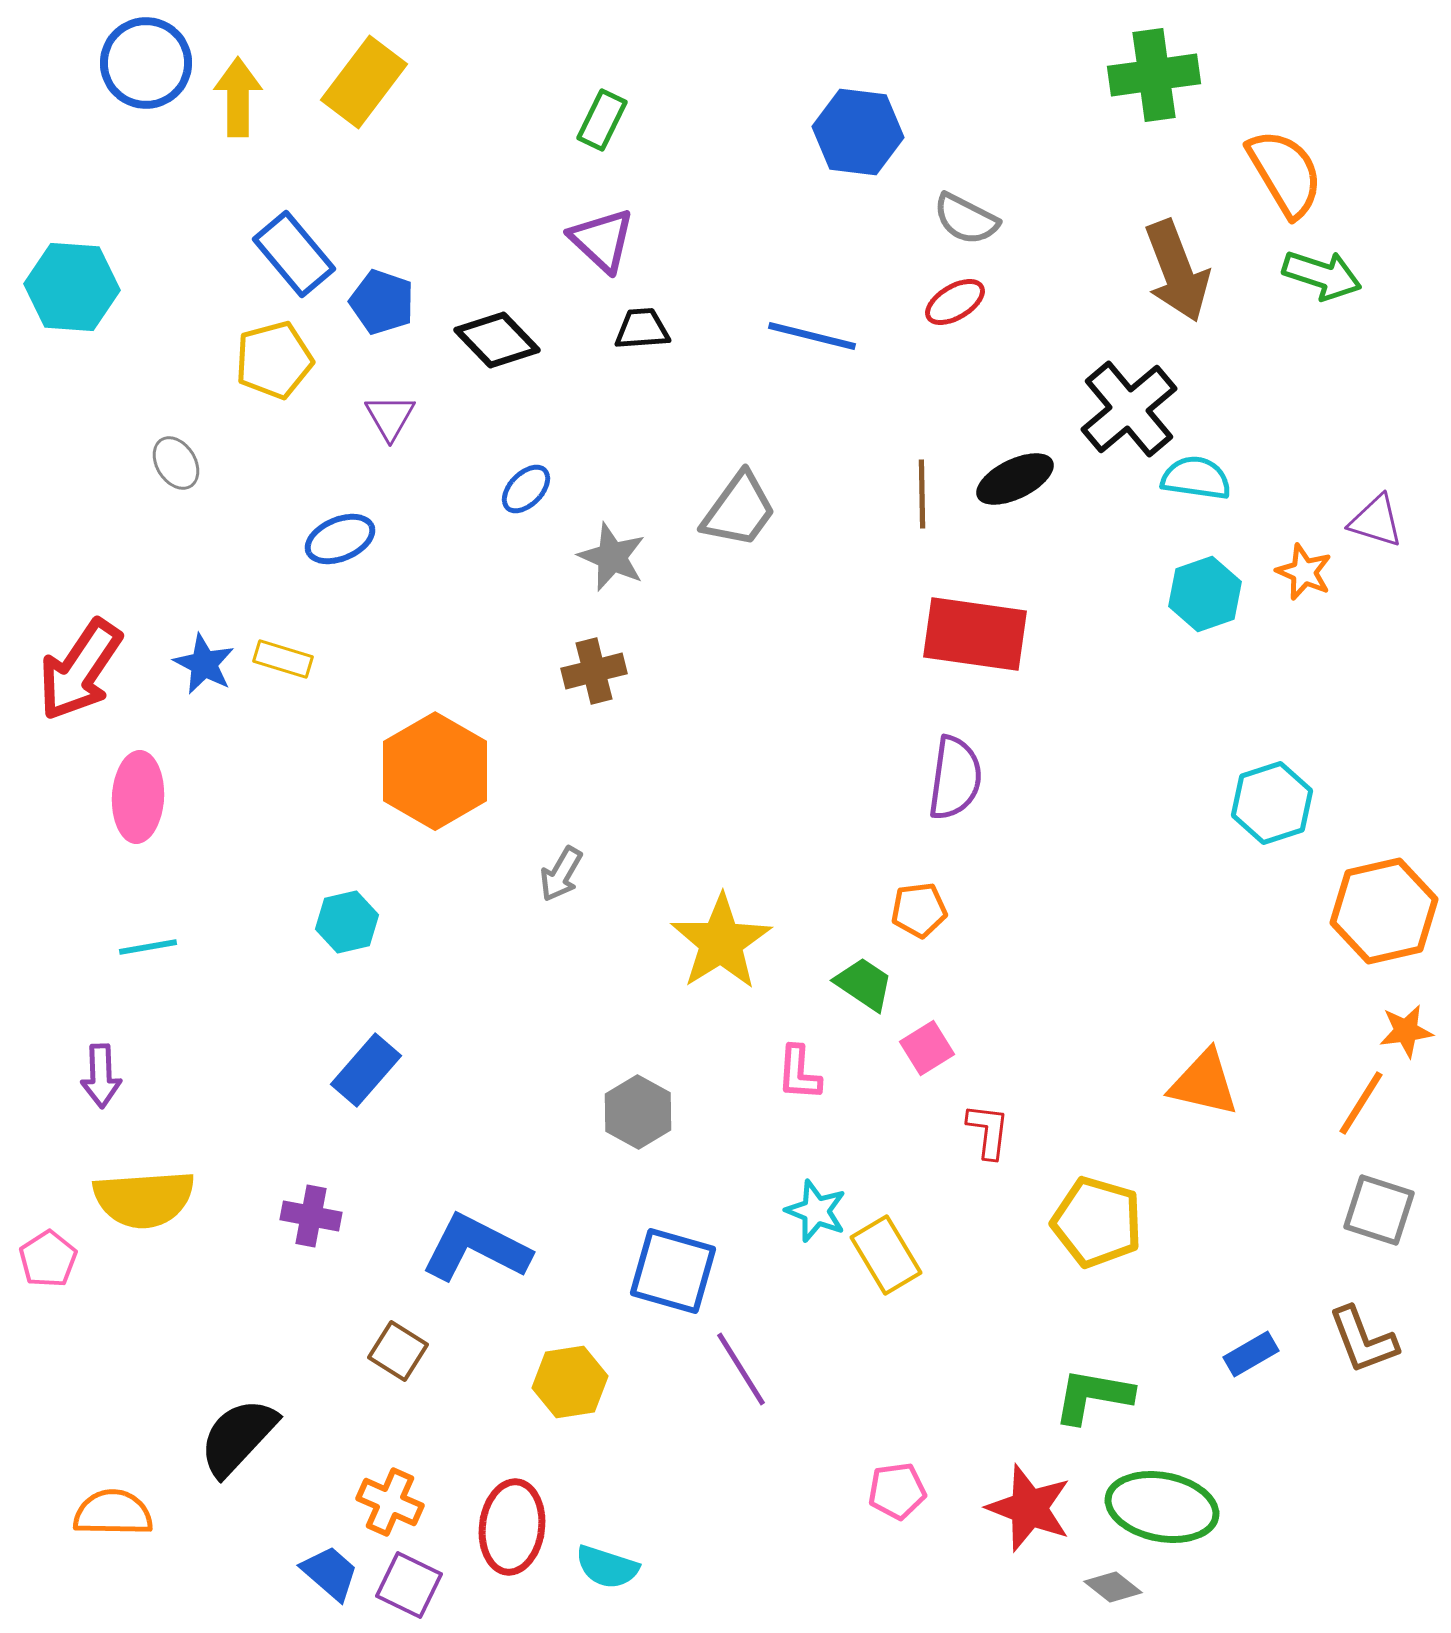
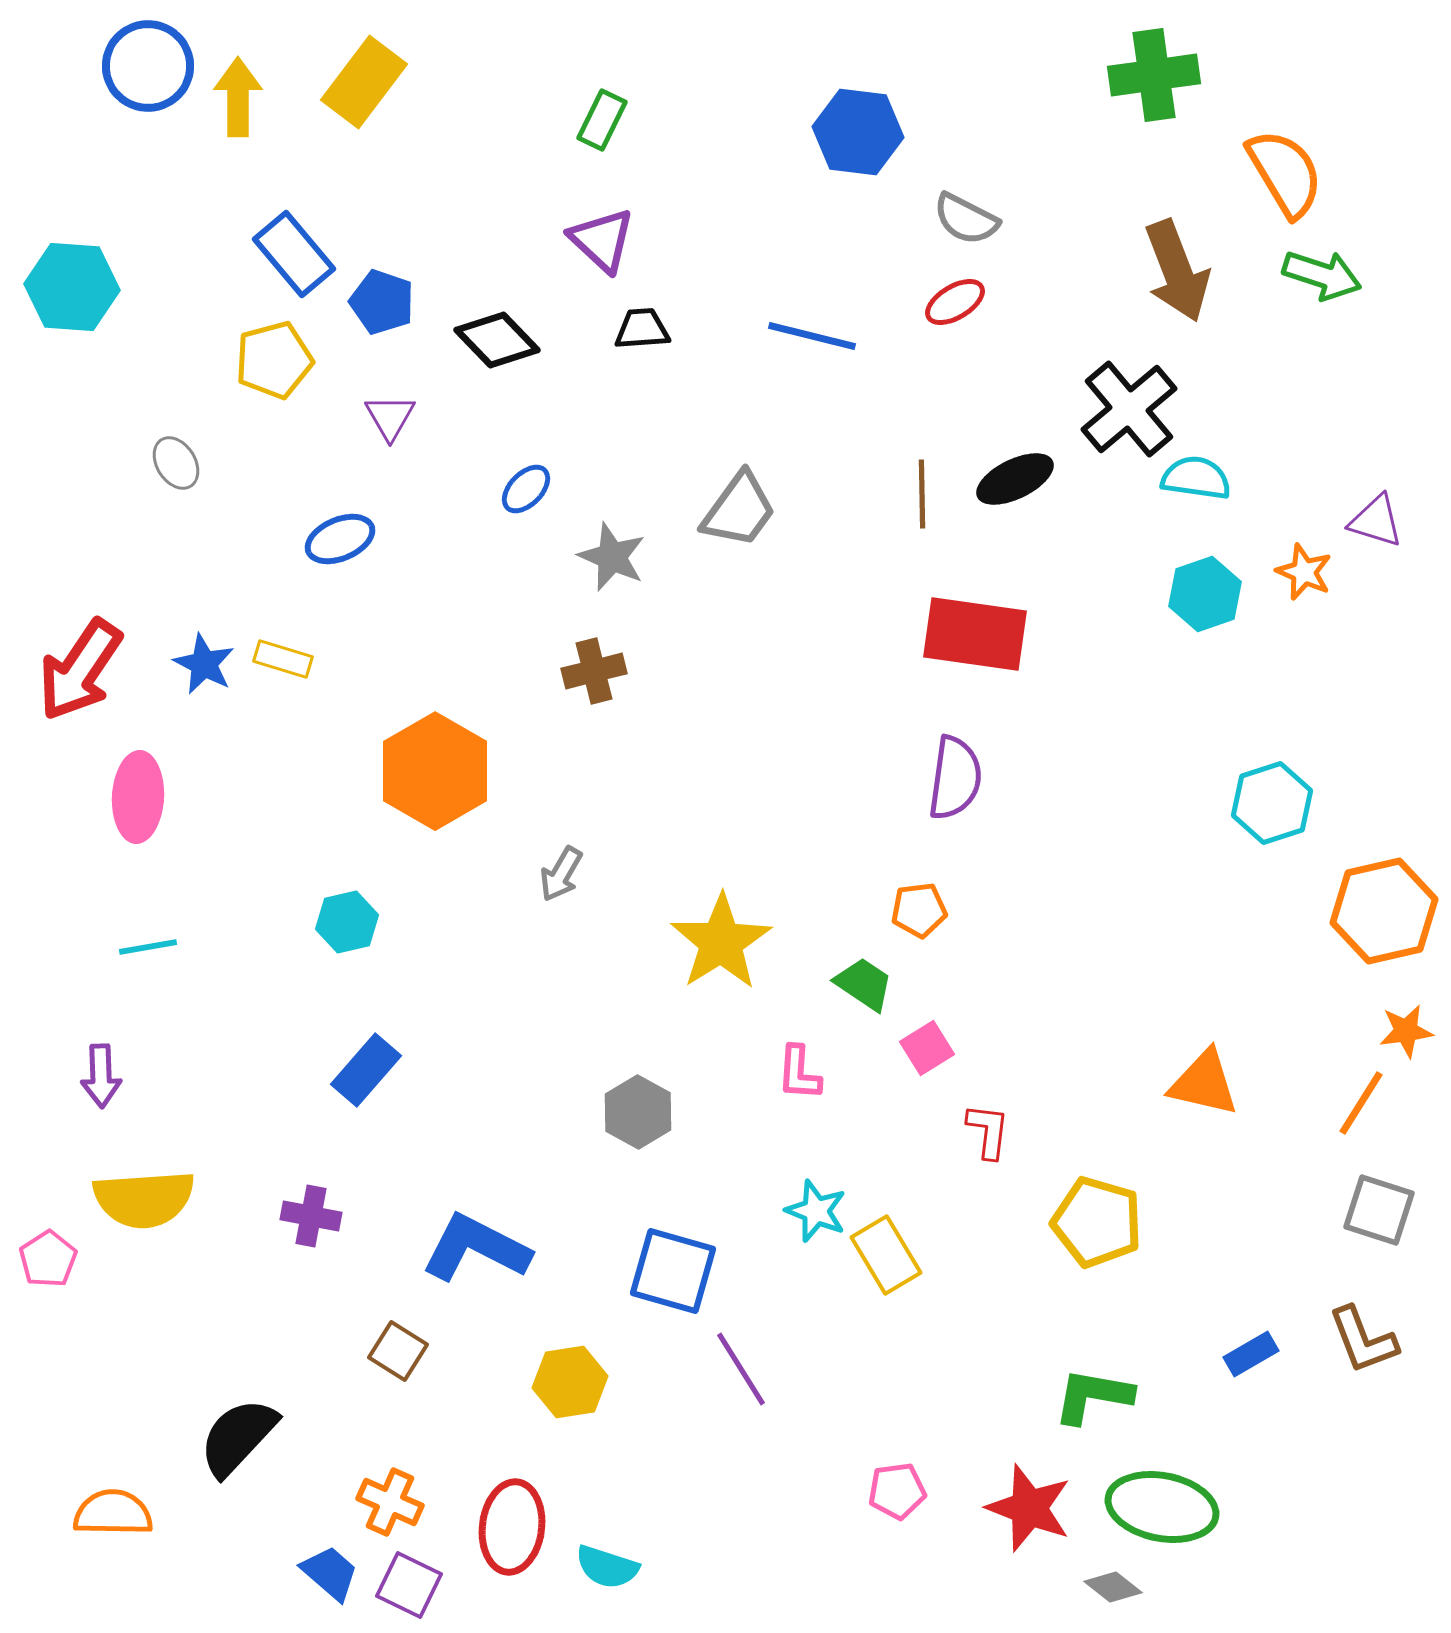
blue circle at (146, 63): moved 2 px right, 3 px down
